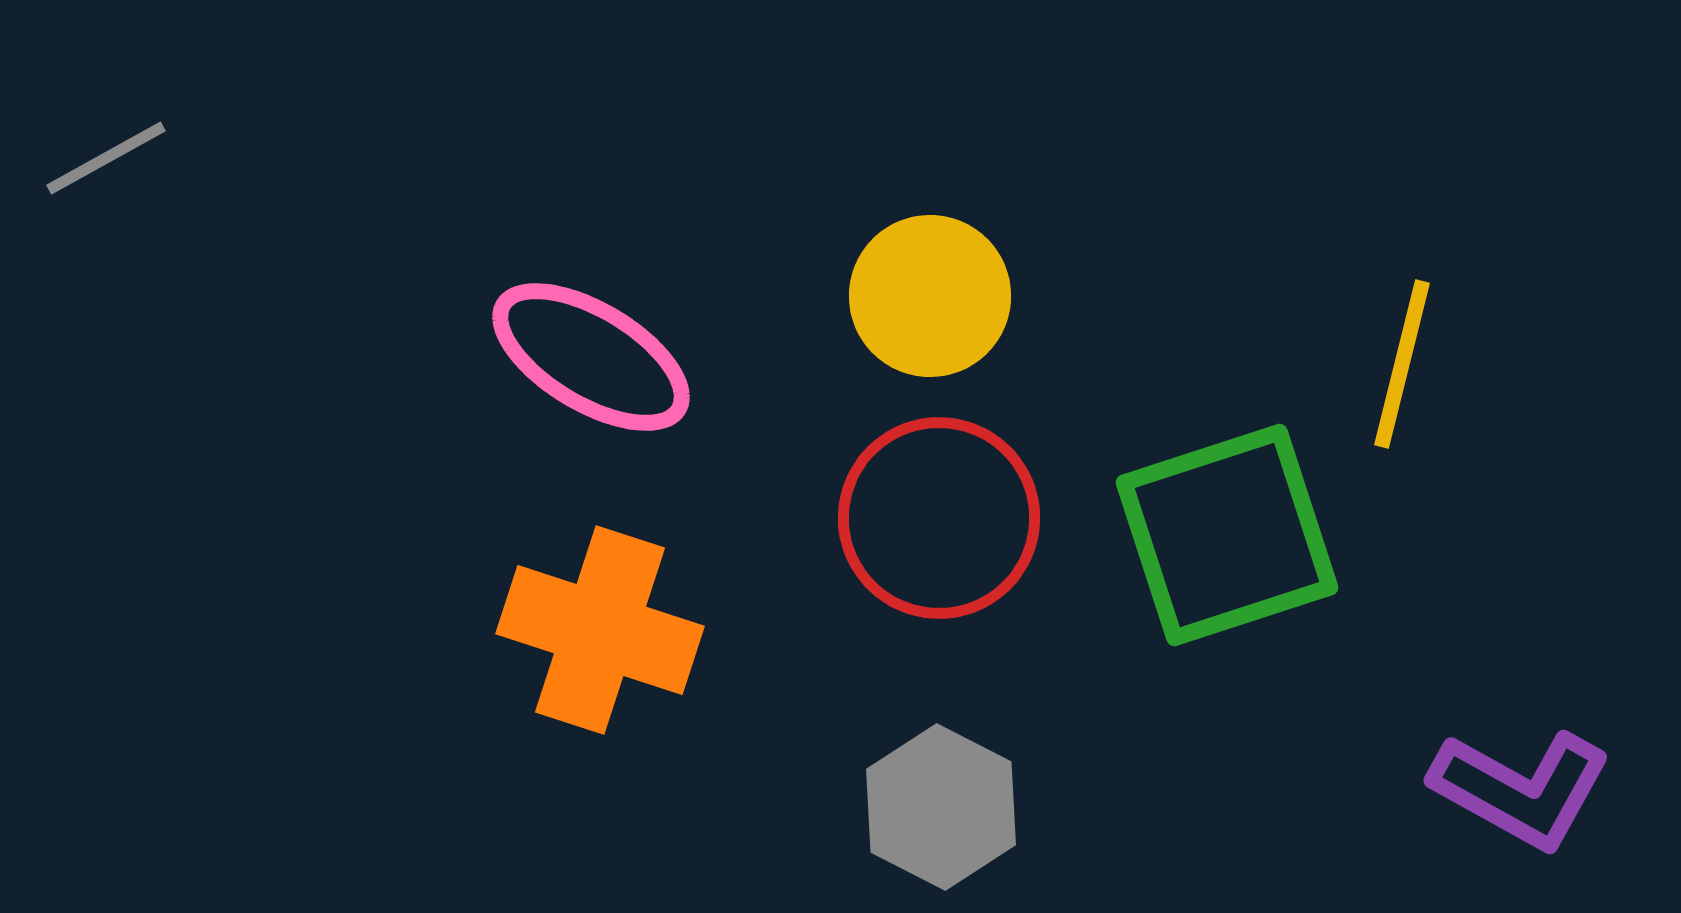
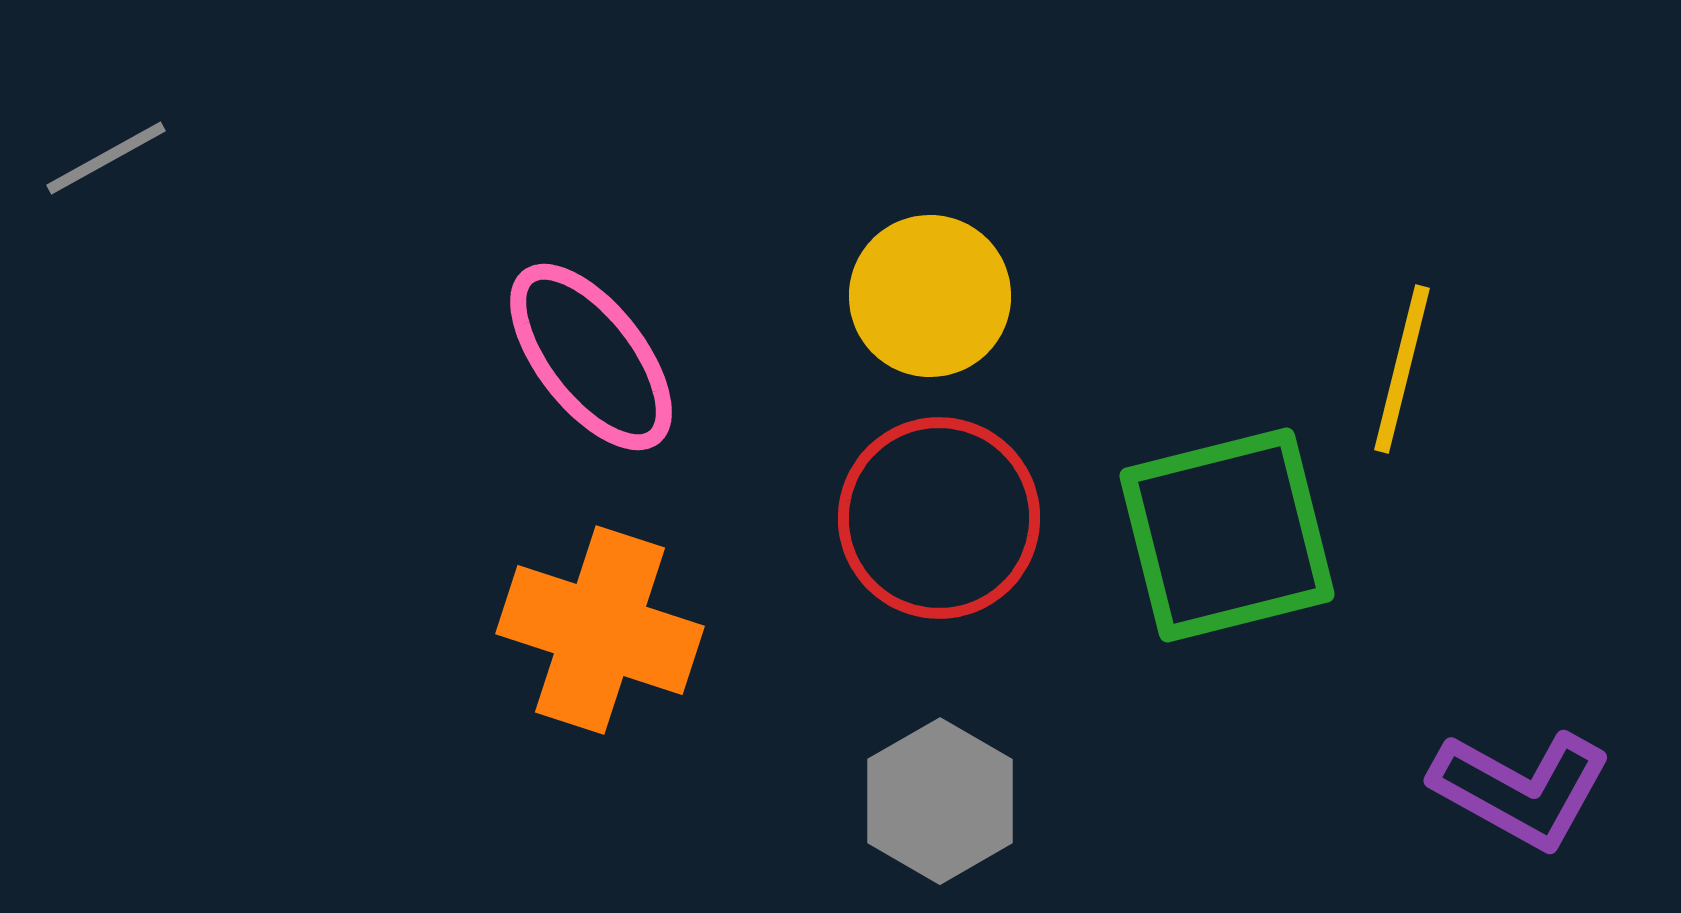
pink ellipse: rotated 21 degrees clockwise
yellow line: moved 5 px down
green square: rotated 4 degrees clockwise
gray hexagon: moved 1 px left, 6 px up; rotated 3 degrees clockwise
